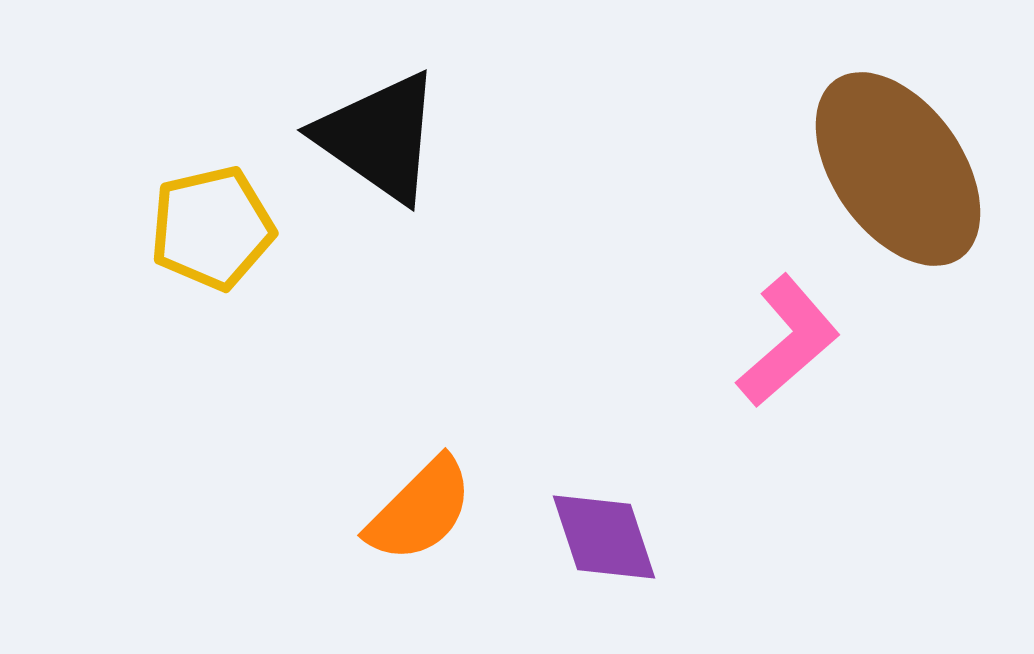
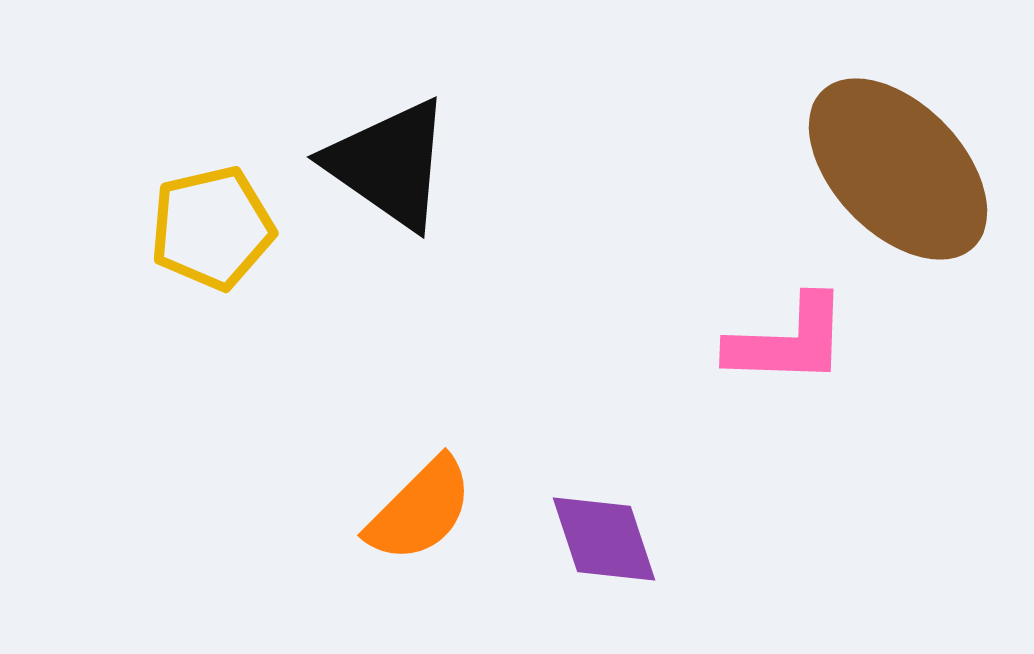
black triangle: moved 10 px right, 27 px down
brown ellipse: rotated 9 degrees counterclockwise
pink L-shape: rotated 43 degrees clockwise
purple diamond: moved 2 px down
